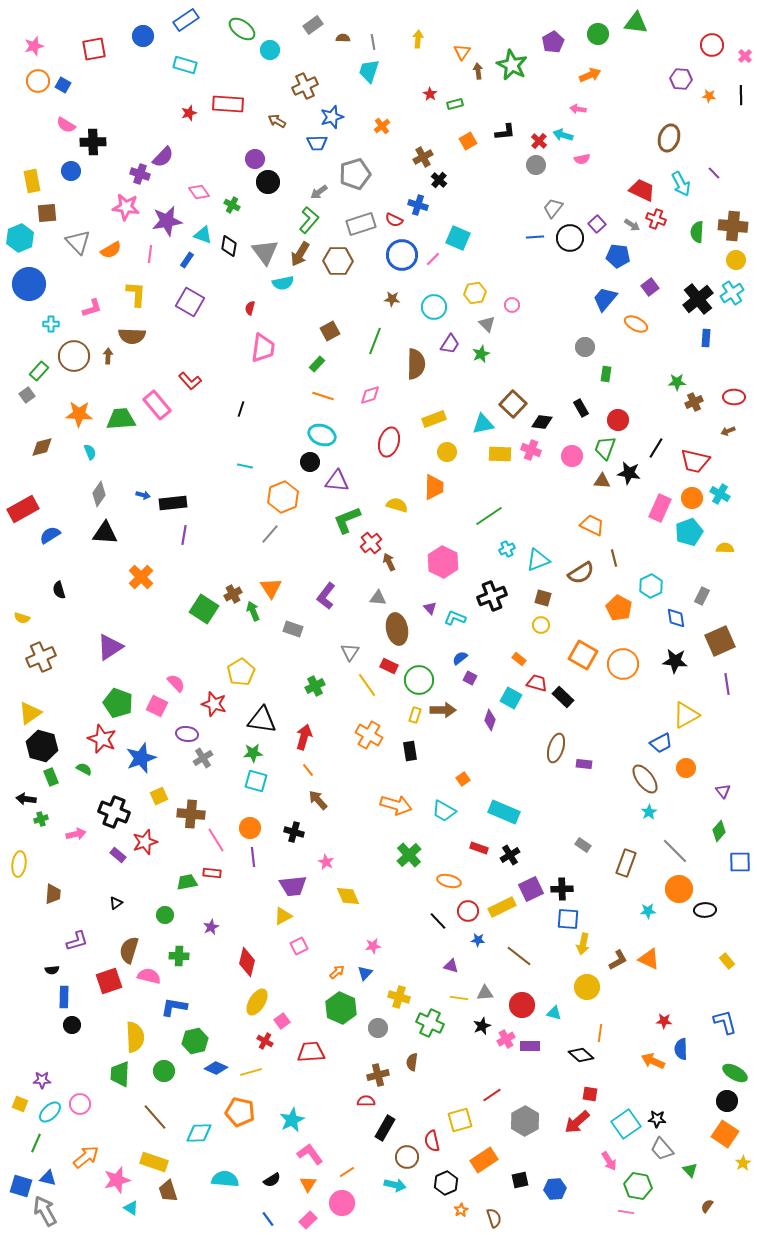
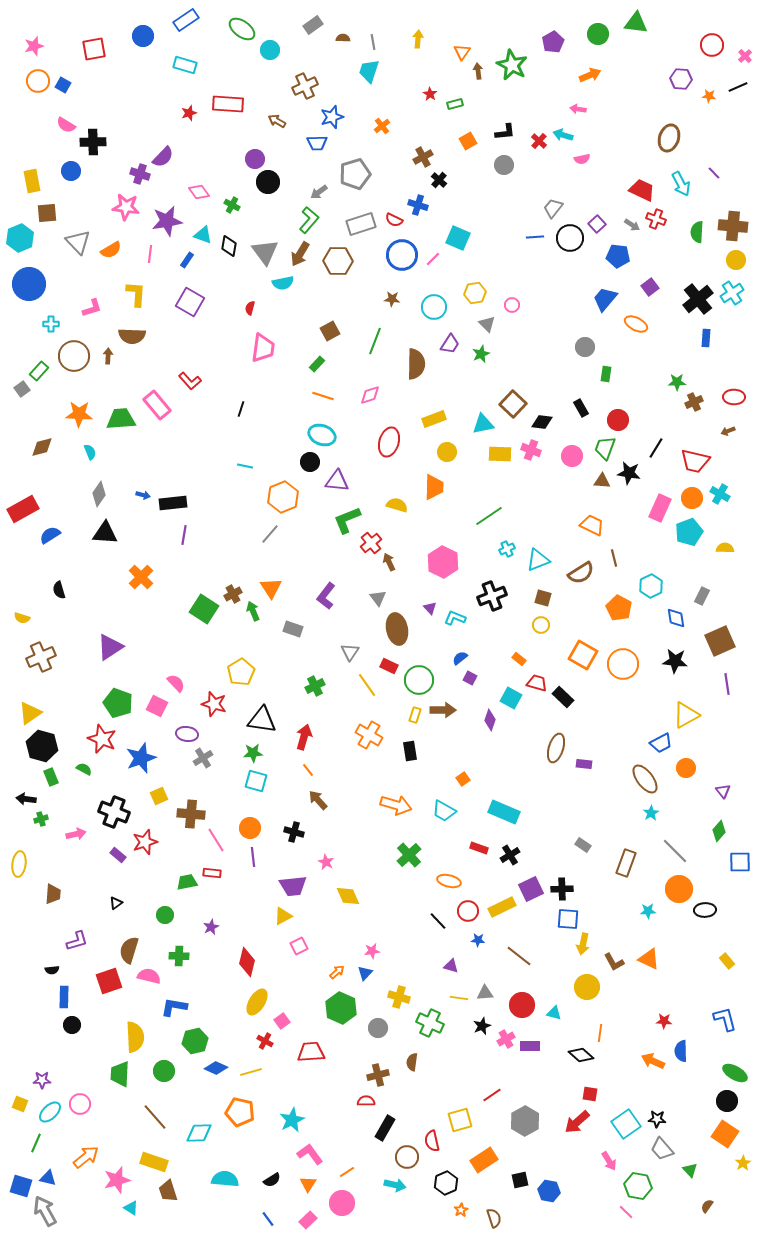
black line at (741, 95): moved 3 px left, 8 px up; rotated 66 degrees clockwise
gray circle at (536, 165): moved 32 px left
gray square at (27, 395): moved 5 px left, 6 px up
gray triangle at (378, 598): rotated 48 degrees clockwise
cyan star at (649, 812): moved 2 px right, 1 px down
pink star at (373, 946): moved 1 px left, 5 px down
brown L-shape at (618, 960): moved 4 px left, 2 px down; rotated 90 degrees clockwise
blue L-shape at (725, 1022): moved 3 px up
blue semicircle at (681, 1049): moved 2 px down
blue hexagon at (555, 1189): moved 6 px left, 2 px down; rotated 15 degrees clockwise
pink line at (626, 1212): rotated 35 degrees clockwise
